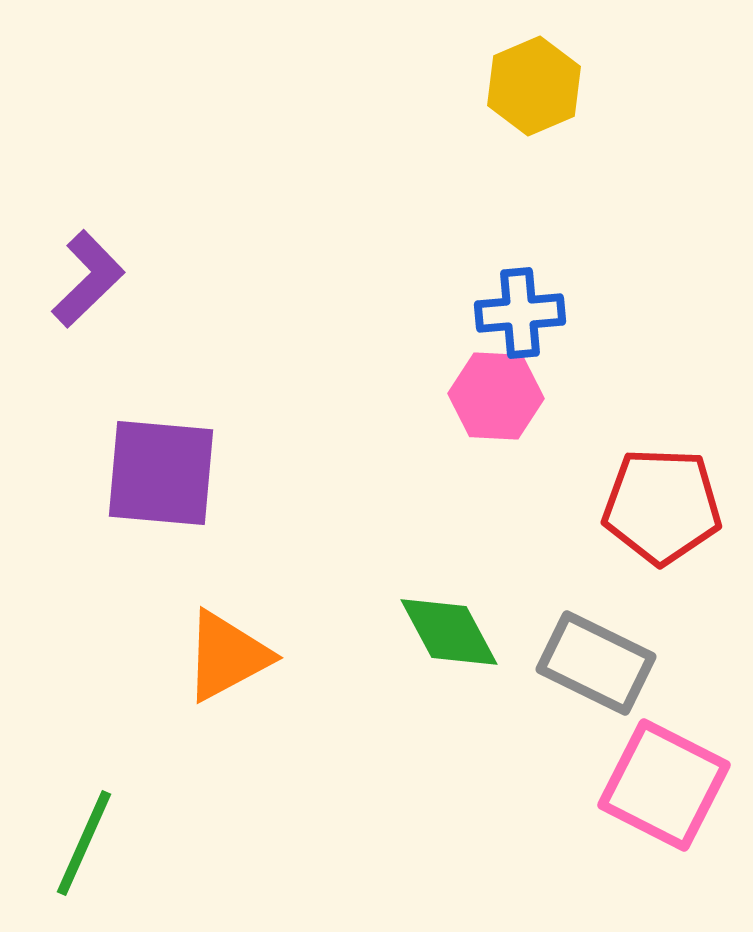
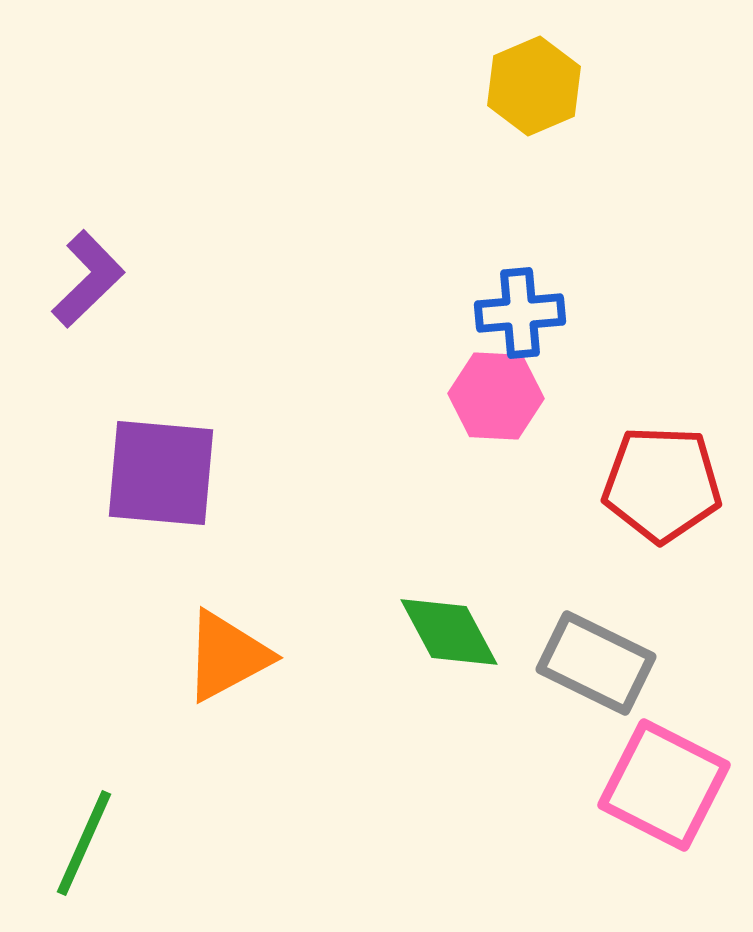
red pentagon: moved 22 px up
